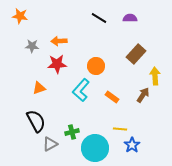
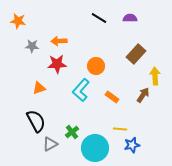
orange star: moved 2 px left, 5 px down
green cross: rotated 24 degrees counterclockwise
blue star: rotated 21 degrees clockwise
